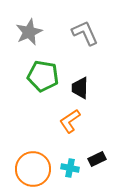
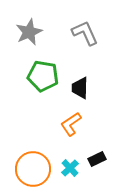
orange L-shape: moved 1 px right, 3 px down
cyan cross: rotated 36 degrees clockwise
